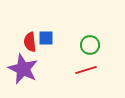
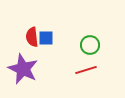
red semicircle: moved 2 px right, 5 px up
